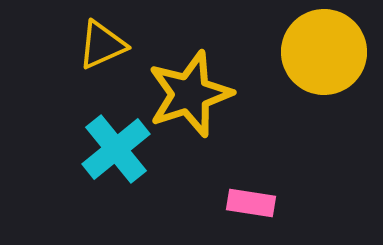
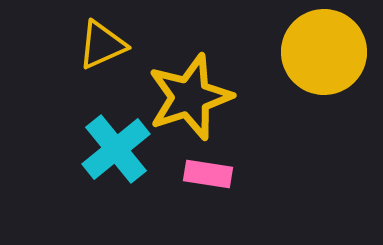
yellow star: moved 3 px down
pink rectangle: moved 43 px left, 29 px up
